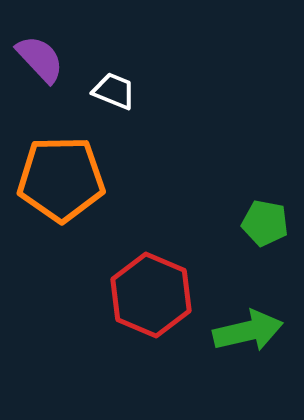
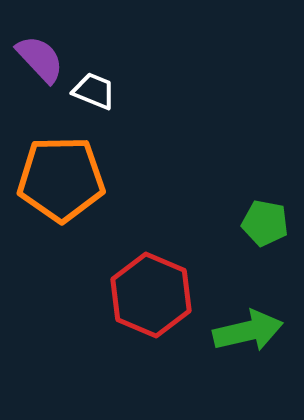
white trapezoid: moved 20 px left
